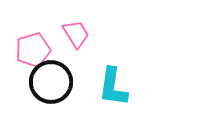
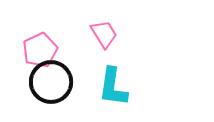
pink trapezoid: moved 28 px right
pink pentagon: moved 7 px right; rotated 8 degrees counterclockwise
